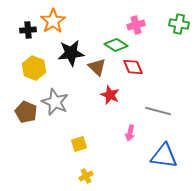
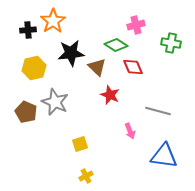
green cross: moved 8 px left, 19 px down
yellow hexagon: rotated 25 degrees clockwise
pink arrow: moved 2 px up; rotated 35 degrees counterclockwise
yellow square: moved 1 px right
